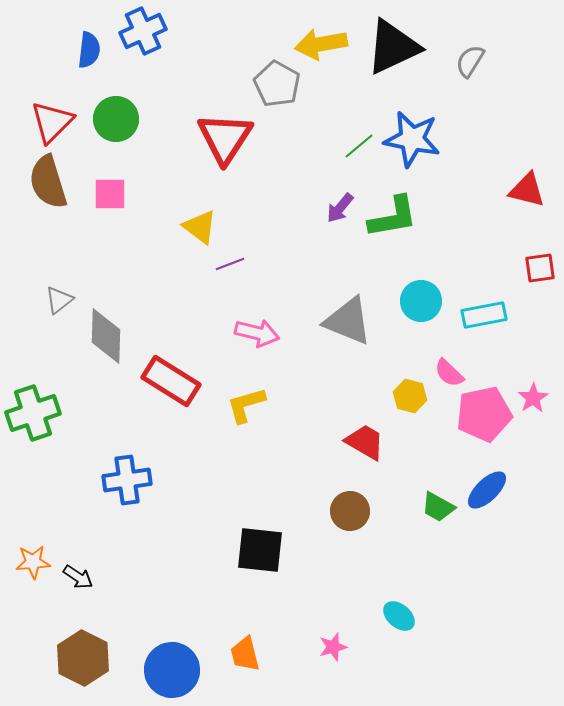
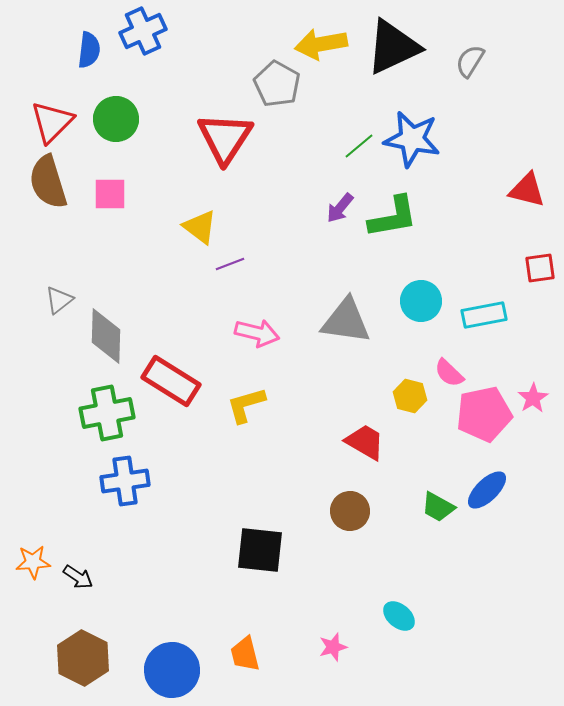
gray triangle at (348, 321): moved 2 px left; rotated 14 degrees counterclockwise
green cross at (33, 413): moved 74 px right; rotated 8 degrees clockwise
blue cross at (127, 480): moved 2 px left, 1 px down
